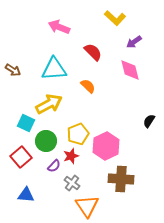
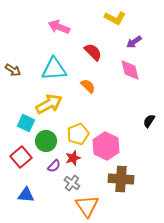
yellow L-shape: rotated 15 degrees counterclockwise
pink hexagon: rotated 8 degrees counterclockwise
red star: moved 2 px right, 2 px down
